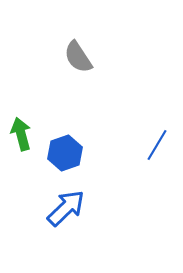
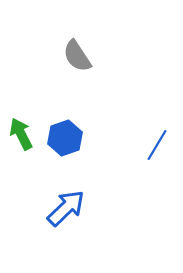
gray semicircle: moved 1 px left, 1 px up
green arrow: rotated 12 degrees counterclockwise
blue hexagon: moved 15 px up
